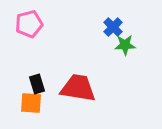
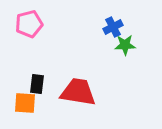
blue cross: rotated 18 degrees clockwise
black rectangle: rotated 24 degrees clockwise
red trapezoid: moved 4 px down
orange square: moved 6 px left
